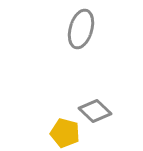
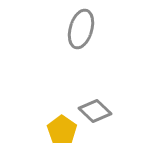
yellow pentagon: moved 3 px left, 3 px up; rotated 20 degrees clockwise
